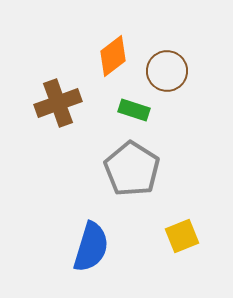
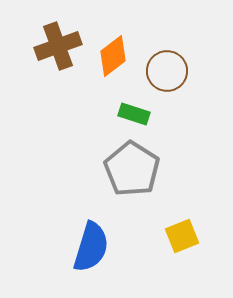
brown cross: moved 57 px up
green rectangle: moved 4 px down
